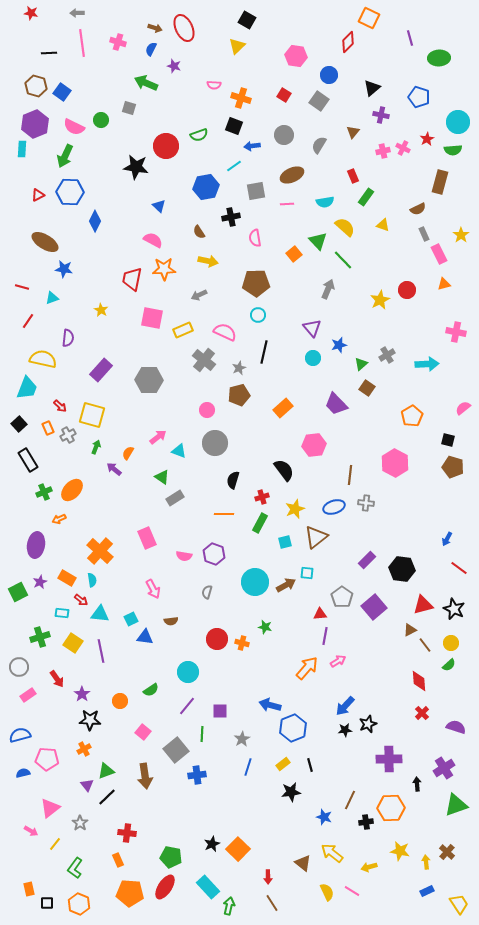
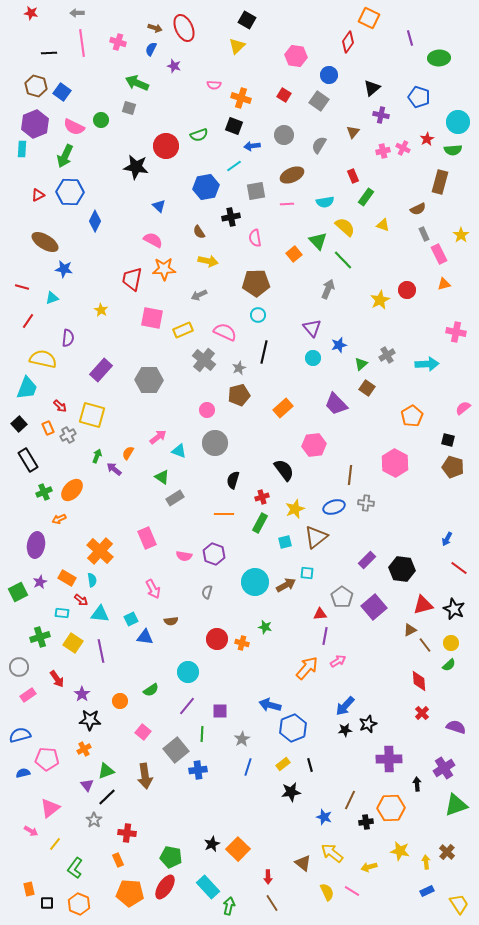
red diamond at (348, 42): rotated 10 degrees counterclockwise
green arrow at (146, 83): moved 9 px left
green arrow at (96, 447): moved 1 px right, 9 px down
blue cross at (197, 775): moved 1 px right, 5 px up
gray star at (80, 823): moved 14 px right, 3 px up
